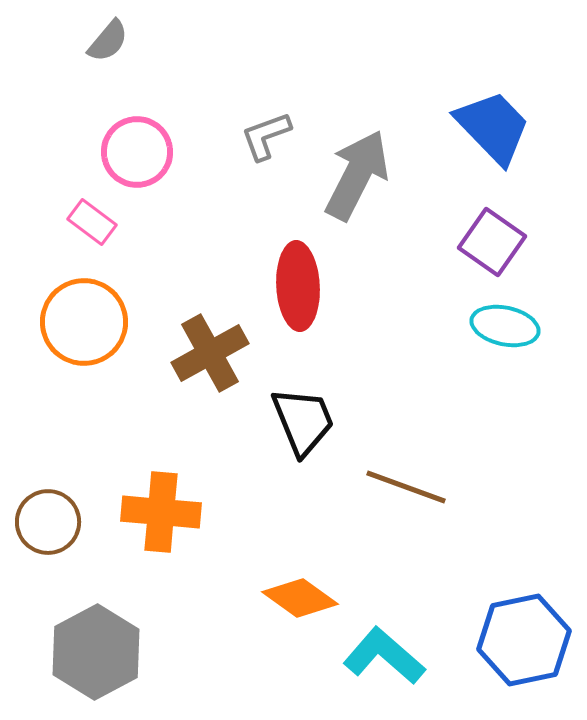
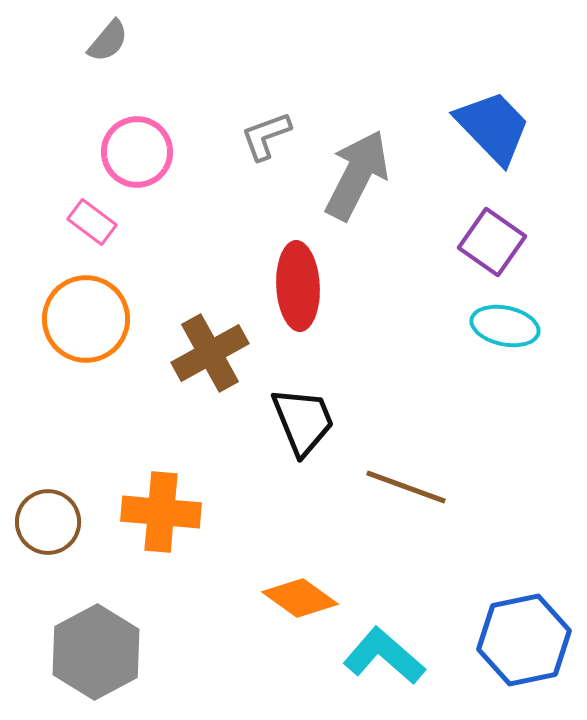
orange circle: moved 2 px right, 3 px up
